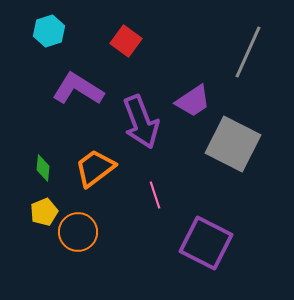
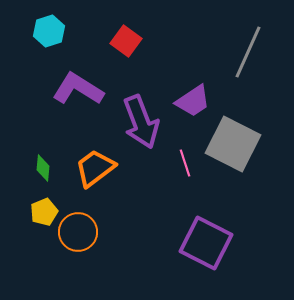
pink line: moved 30 px right, 32 px up
